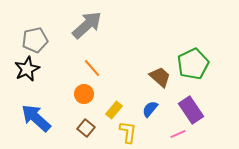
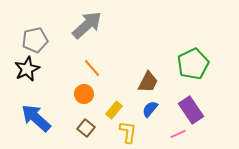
brown trapezoid: moved 12 px left, 5 px down; rotated 75 degrees clockwise
